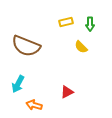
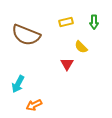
green arrow: moved 4 px right, 2 px up
brown semicircle: moved 11 px up
red triangle: moved 28 px up; rotated 32 degrees counterclockwise
orange arrow: rotated 42 degrees counterclockwise
